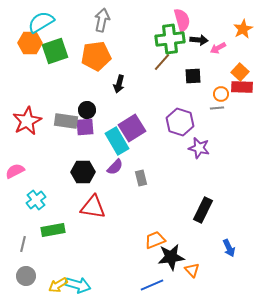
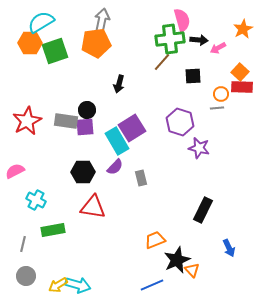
orange pentagon at (96, 56): moved 13 px up
cyan cross at (36, 200): rotated 24 degrees counterclockwise
black star at (171, 257): moved 6 px right, 3 px down; rotated 16 degrees counterclockwise
